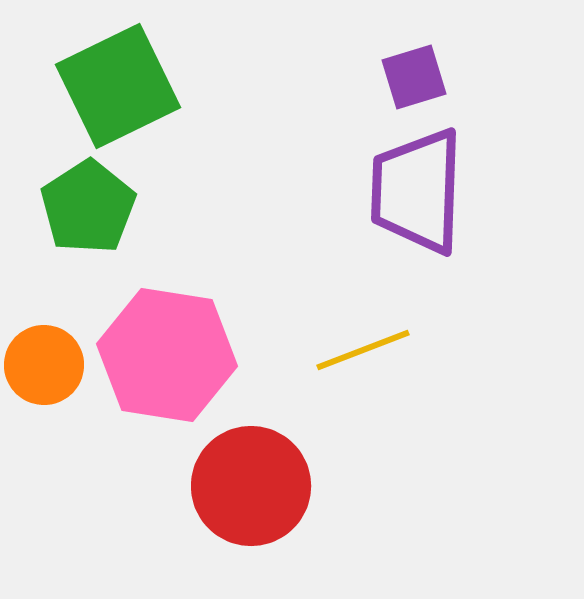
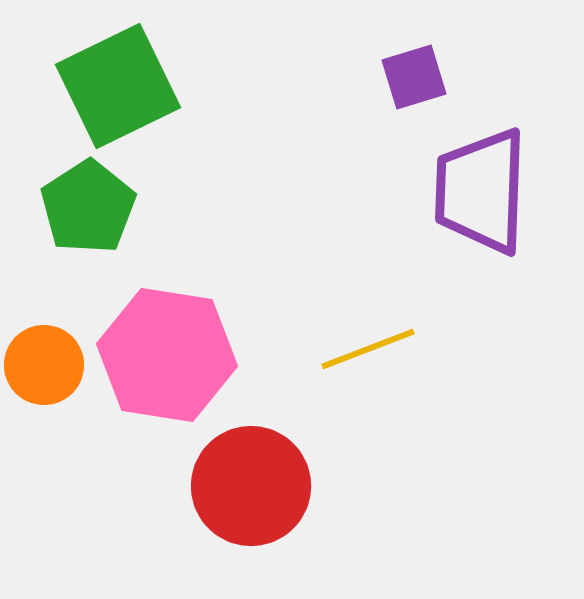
purple trapezoid: moved 64 px right
yellow line: moved 5 px right, 1 px up
